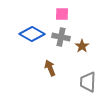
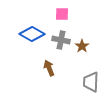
gray cross: moved 3 px down
brown arrow: moved 1 px left
gray trapezoid: moved 3 px right
